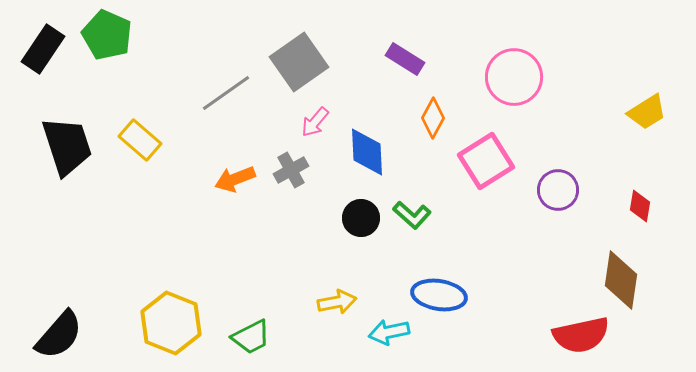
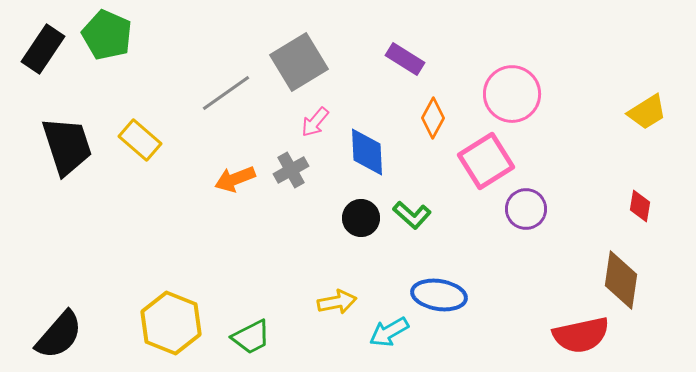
gray square: rotated 4 degrees clockwise
pink circle: moved 2 px left, 17 px down
purple circle: moved 32 px left, 19 px down
cyan arrow: rotated 18 degrees counterclockwise
